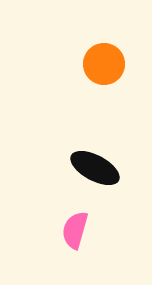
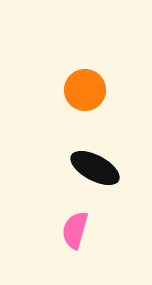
orange circle: moved 19 px left, 26 px down
